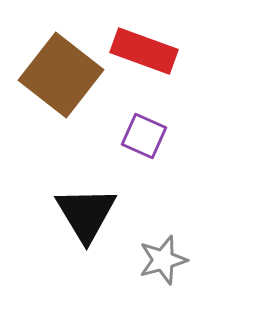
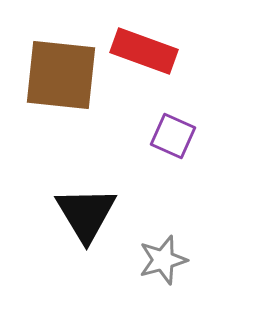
brown square: rotated 32 degrees counterclockwise
purple square: moved 29 px right
